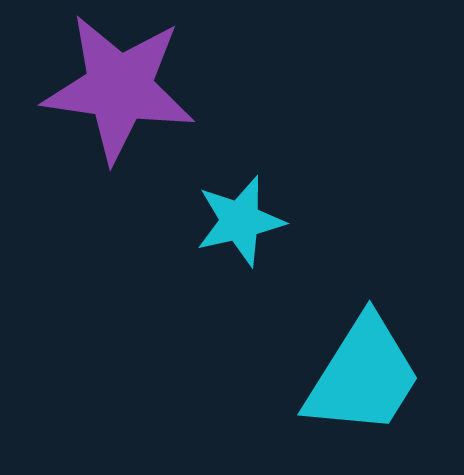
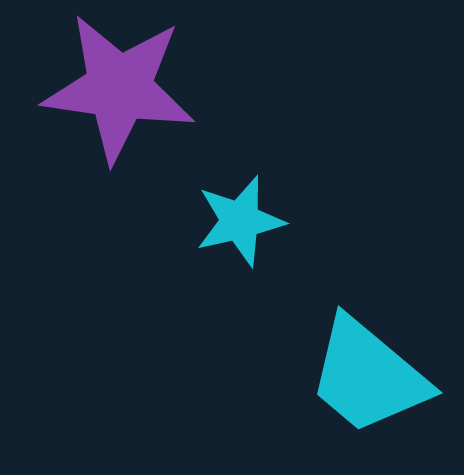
cyan trapezoid: moved 5 px right; rotated 98 degrees clockwise
